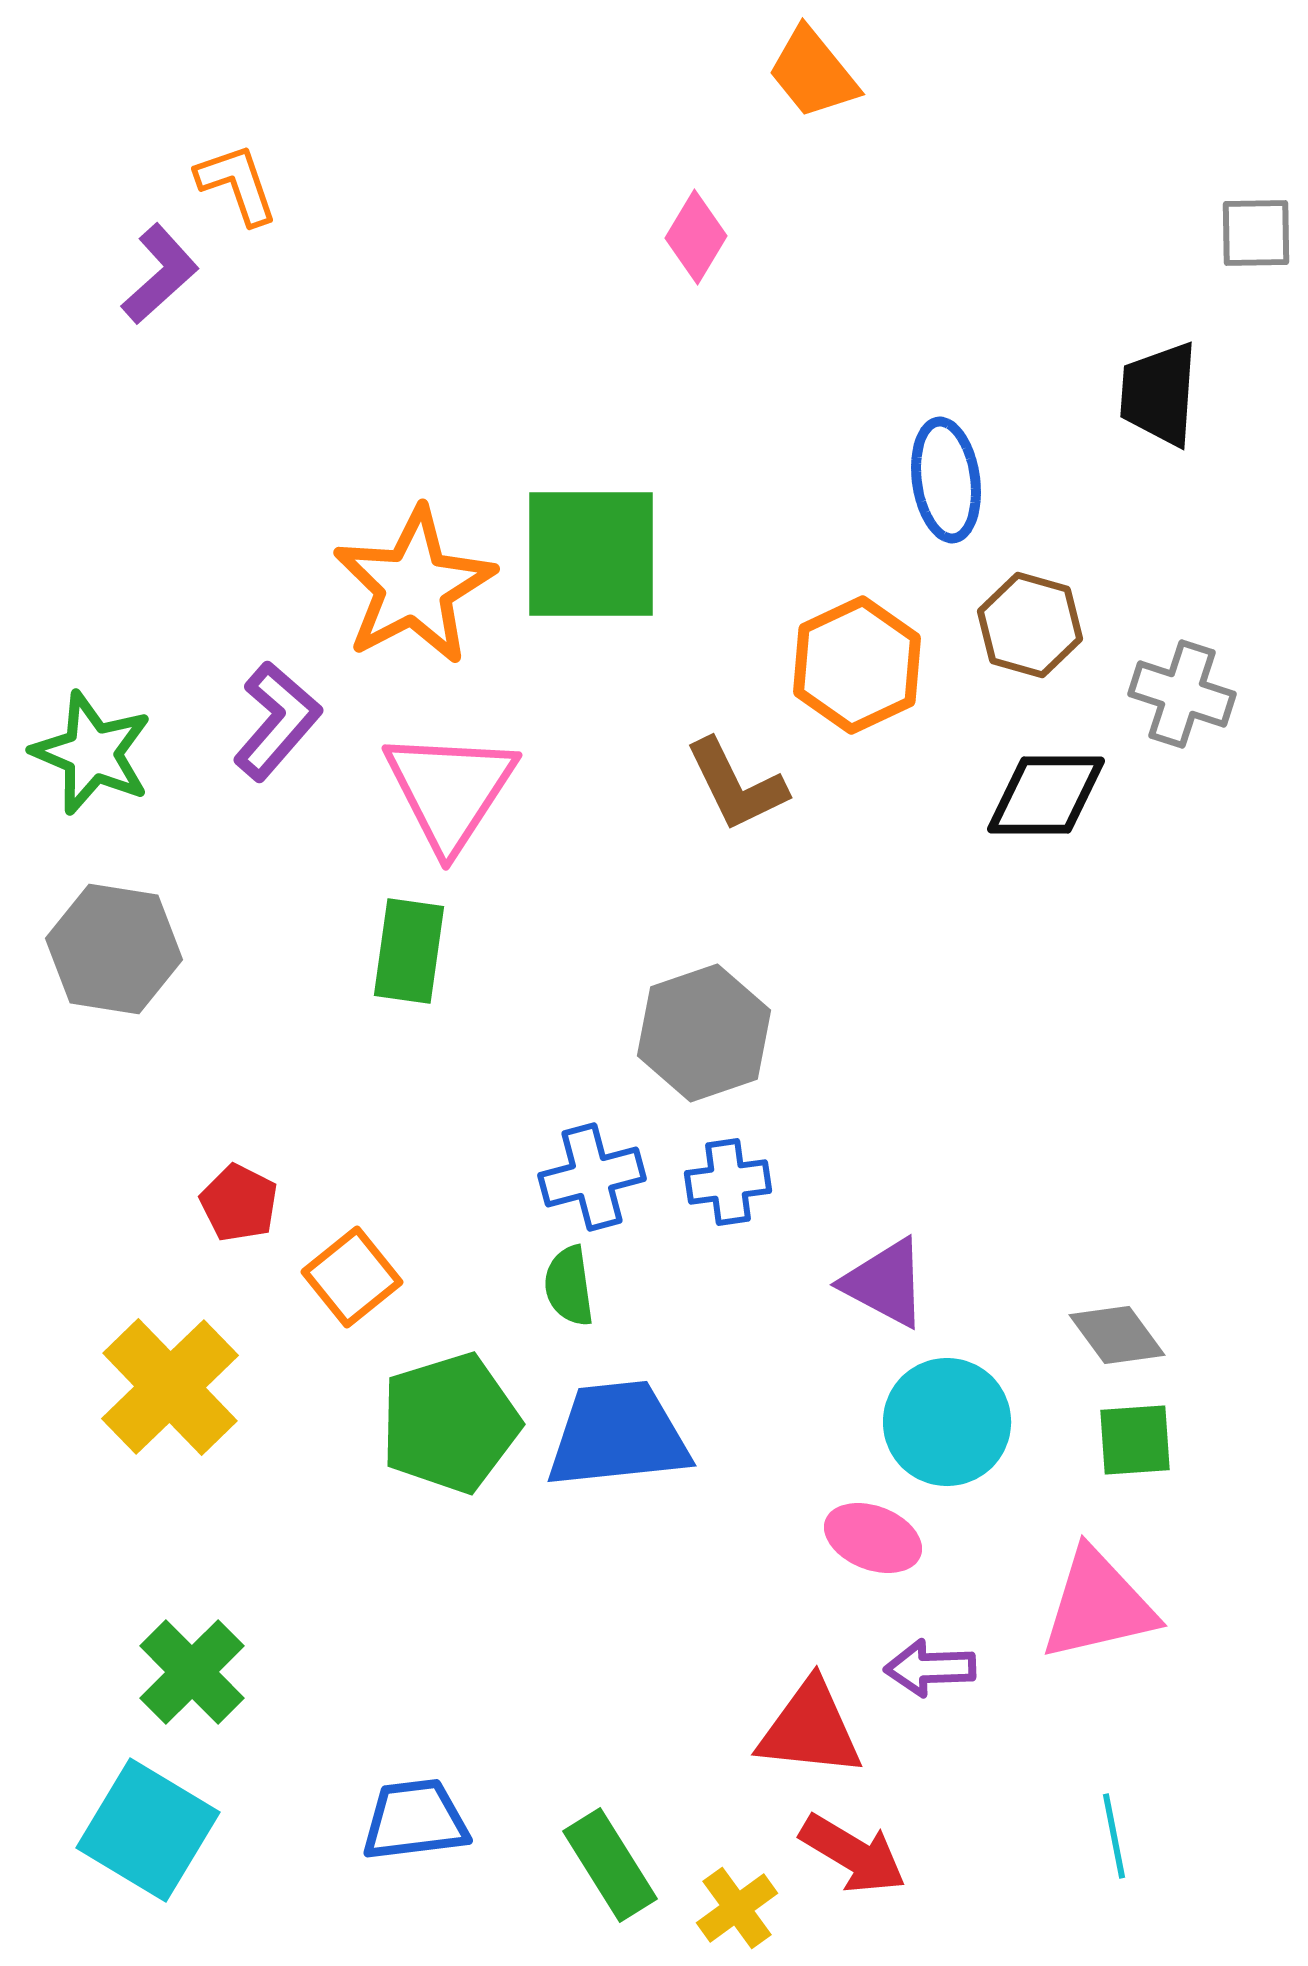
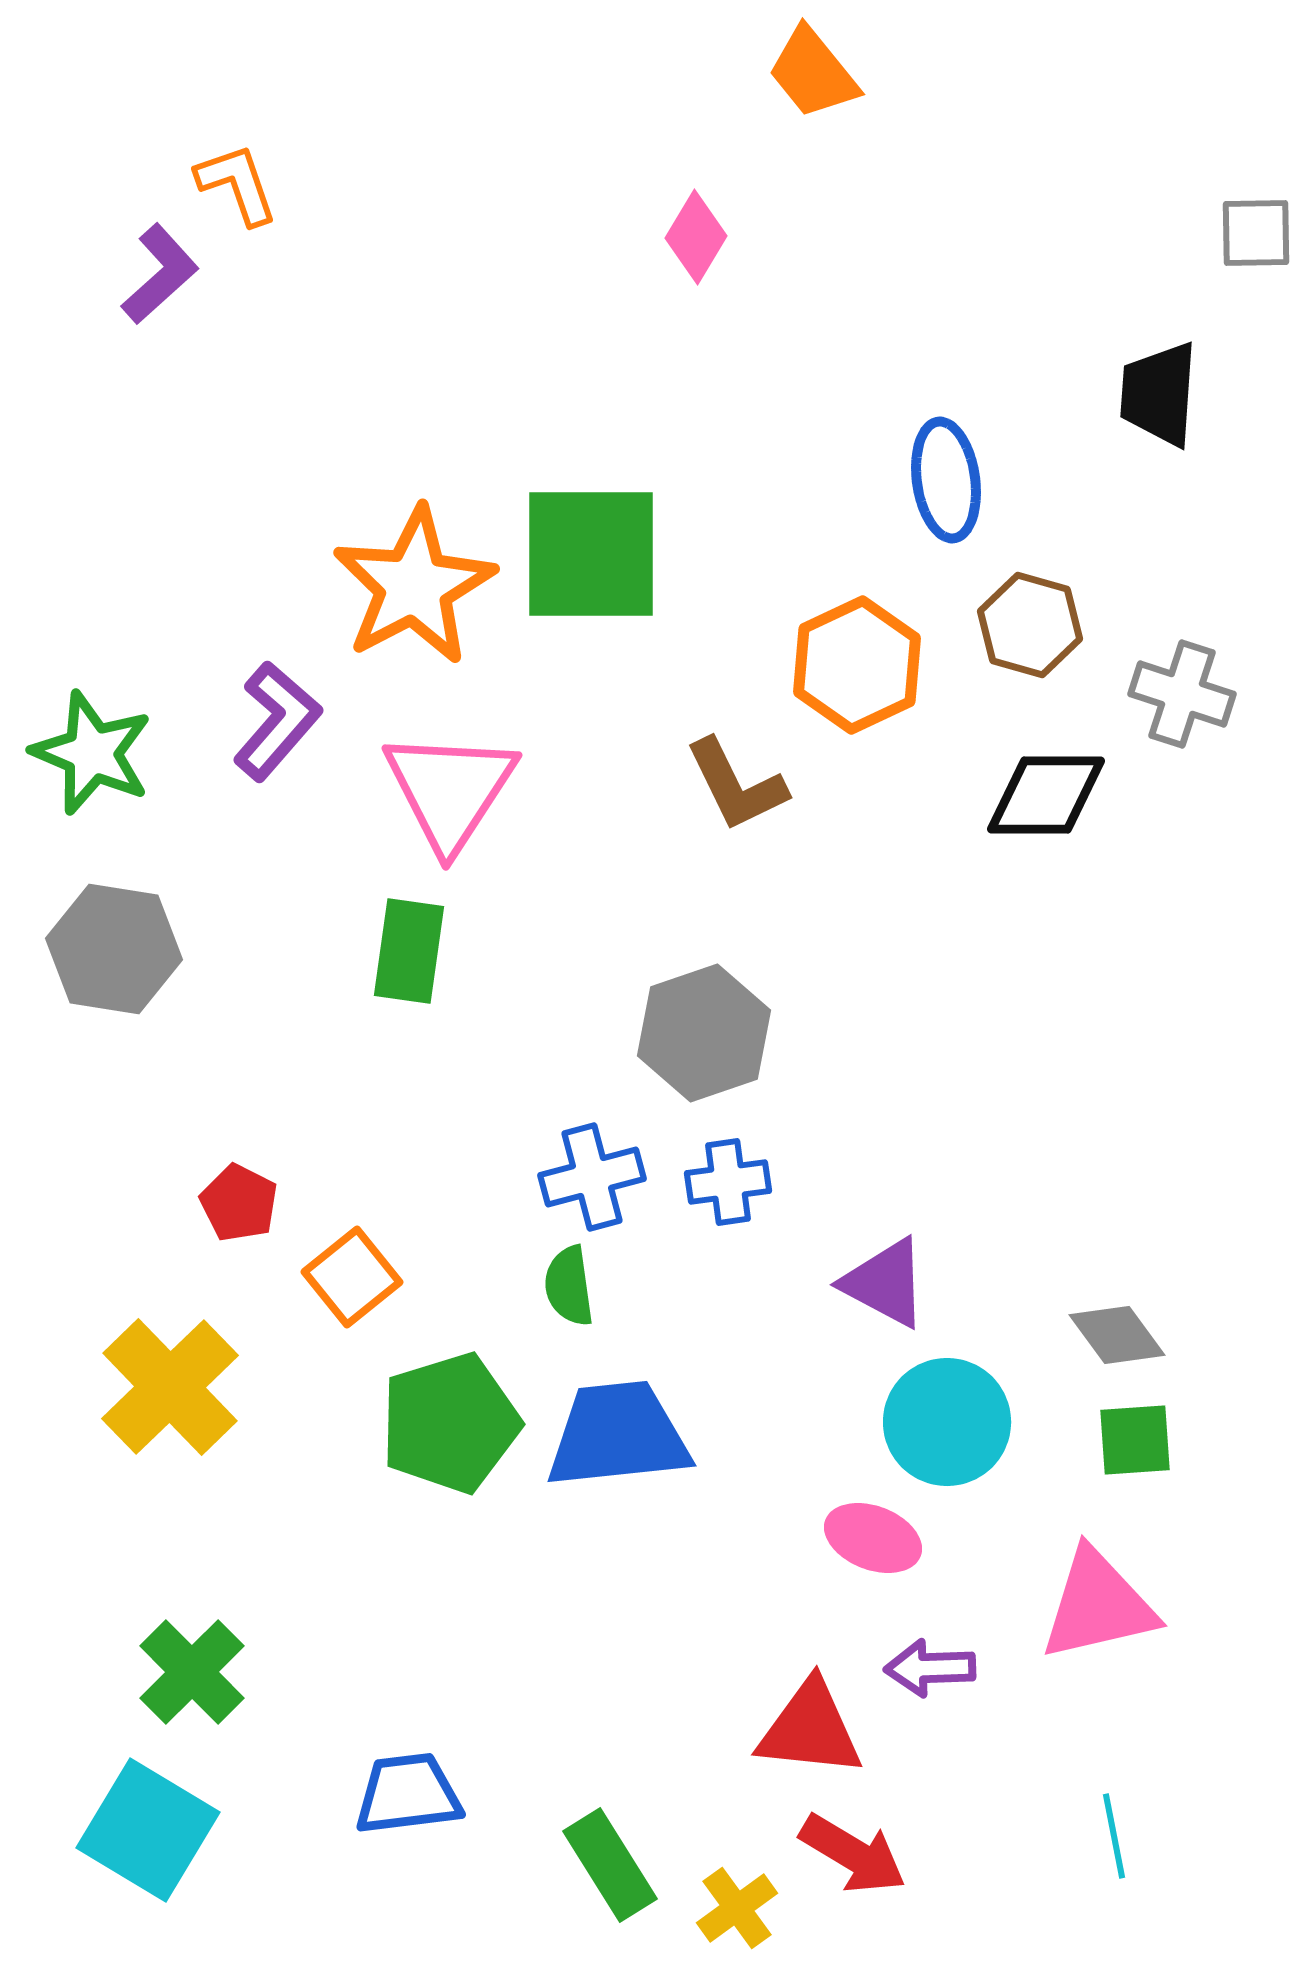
blue trapezoid at (415, 1820): moved 7 px left, 26 px up
